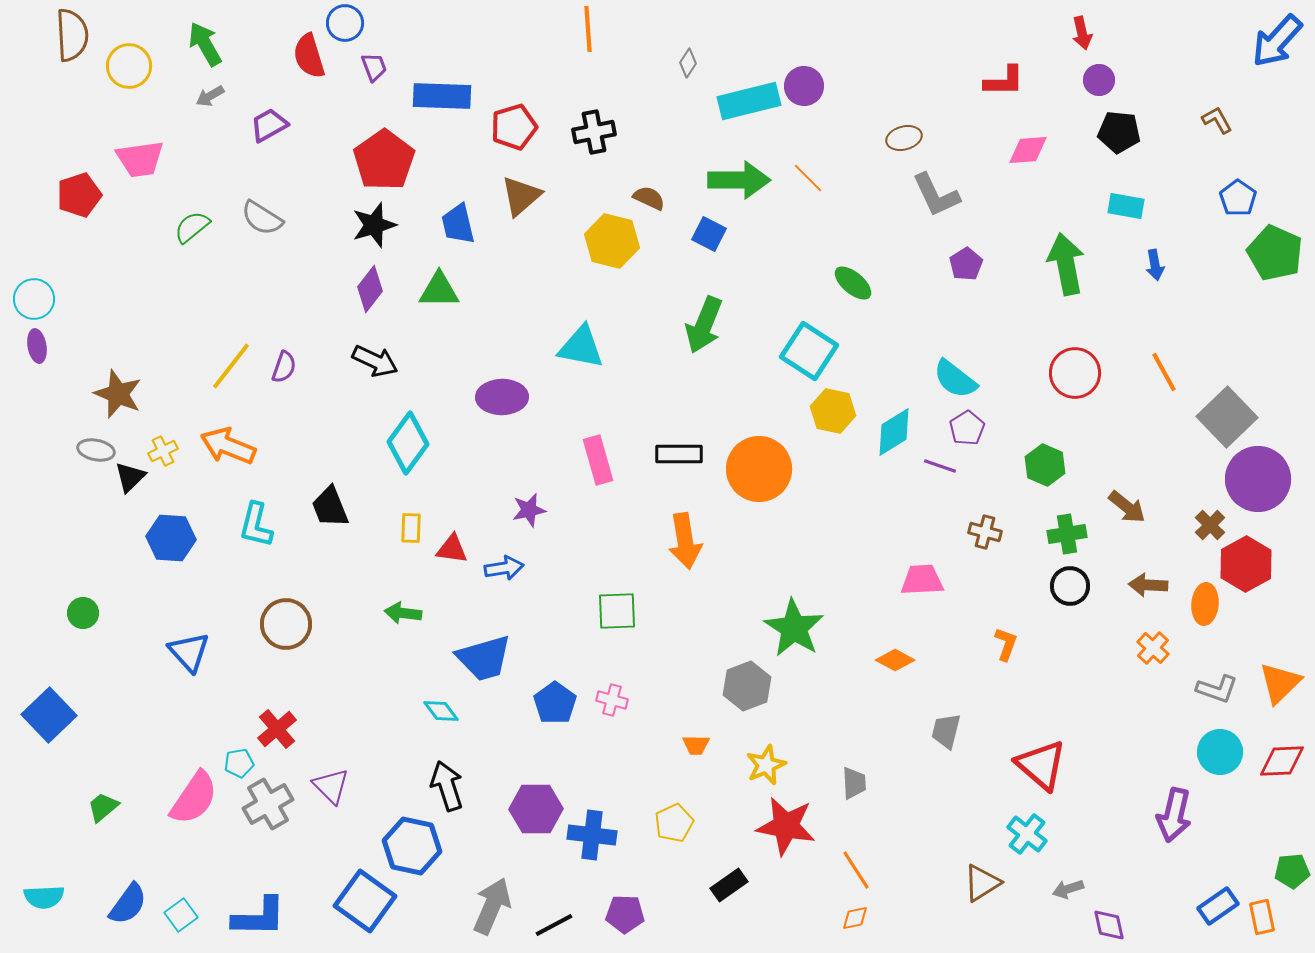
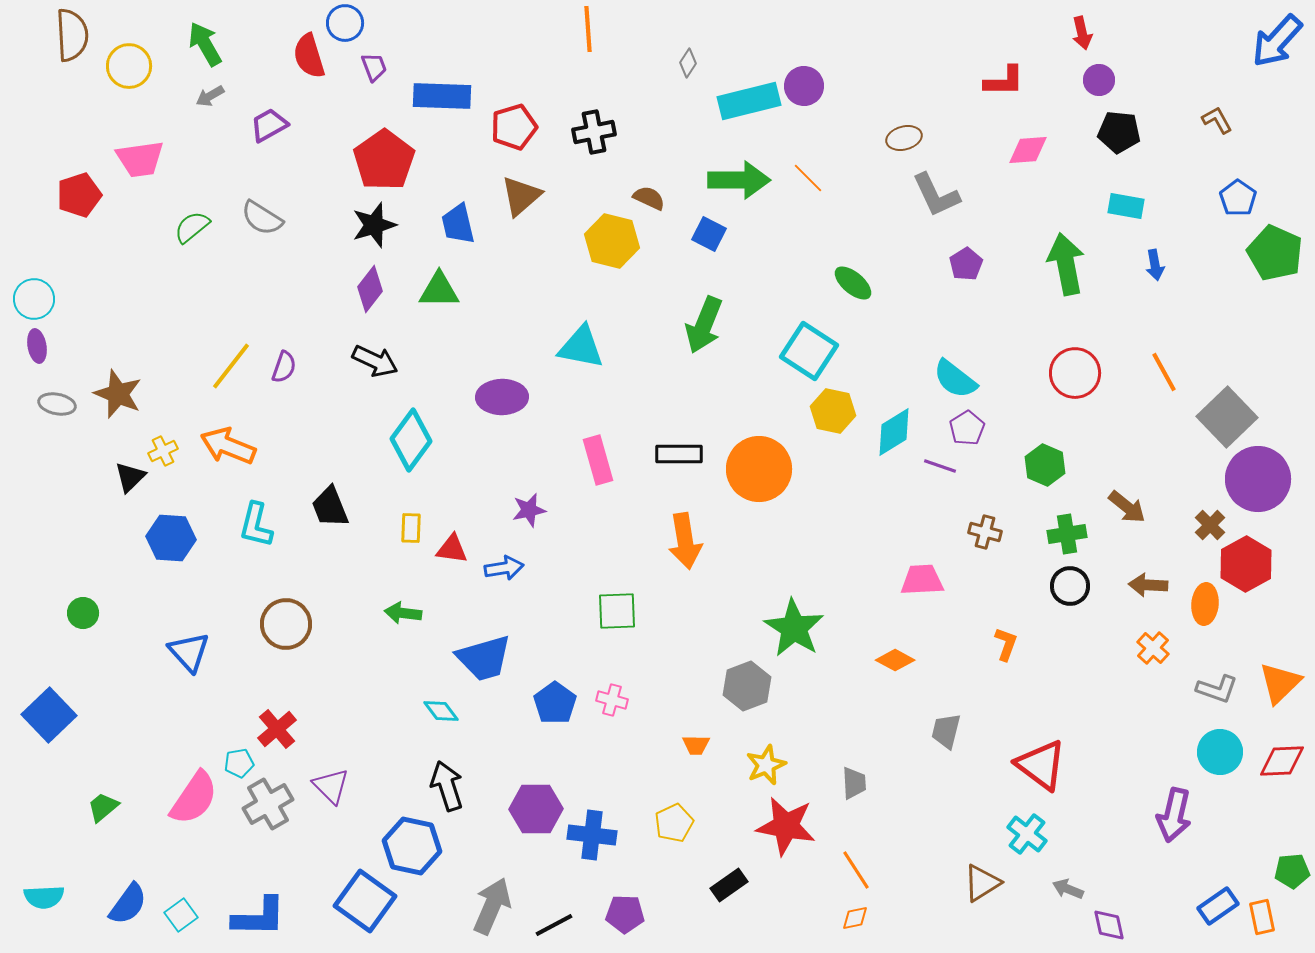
cyan diamond at (408, 443): moved 3 px right, 3 px up
gray ellipse at (96, 450): moved 39 px left, 46 px up
red triangle at (1041, 765): rotated 4 degrees counterclockwise
gray arrow at (1068, 889): rotated 40 degrees clockwise
